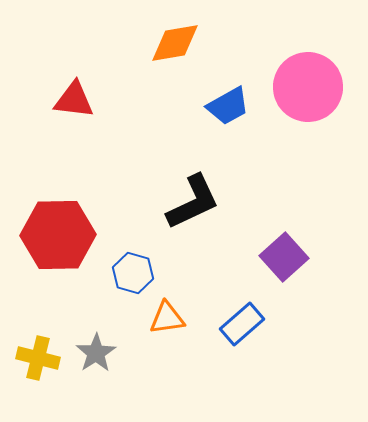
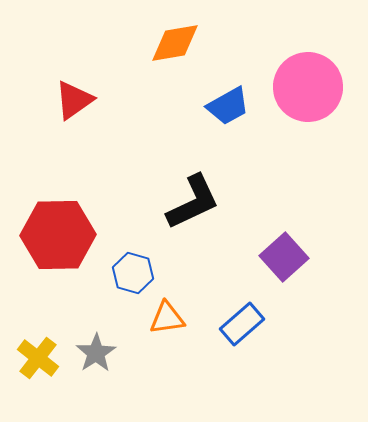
red triangle: rotated 42 degrees counterclockwise
yellow cross: rotated 24 degrees clockwise
